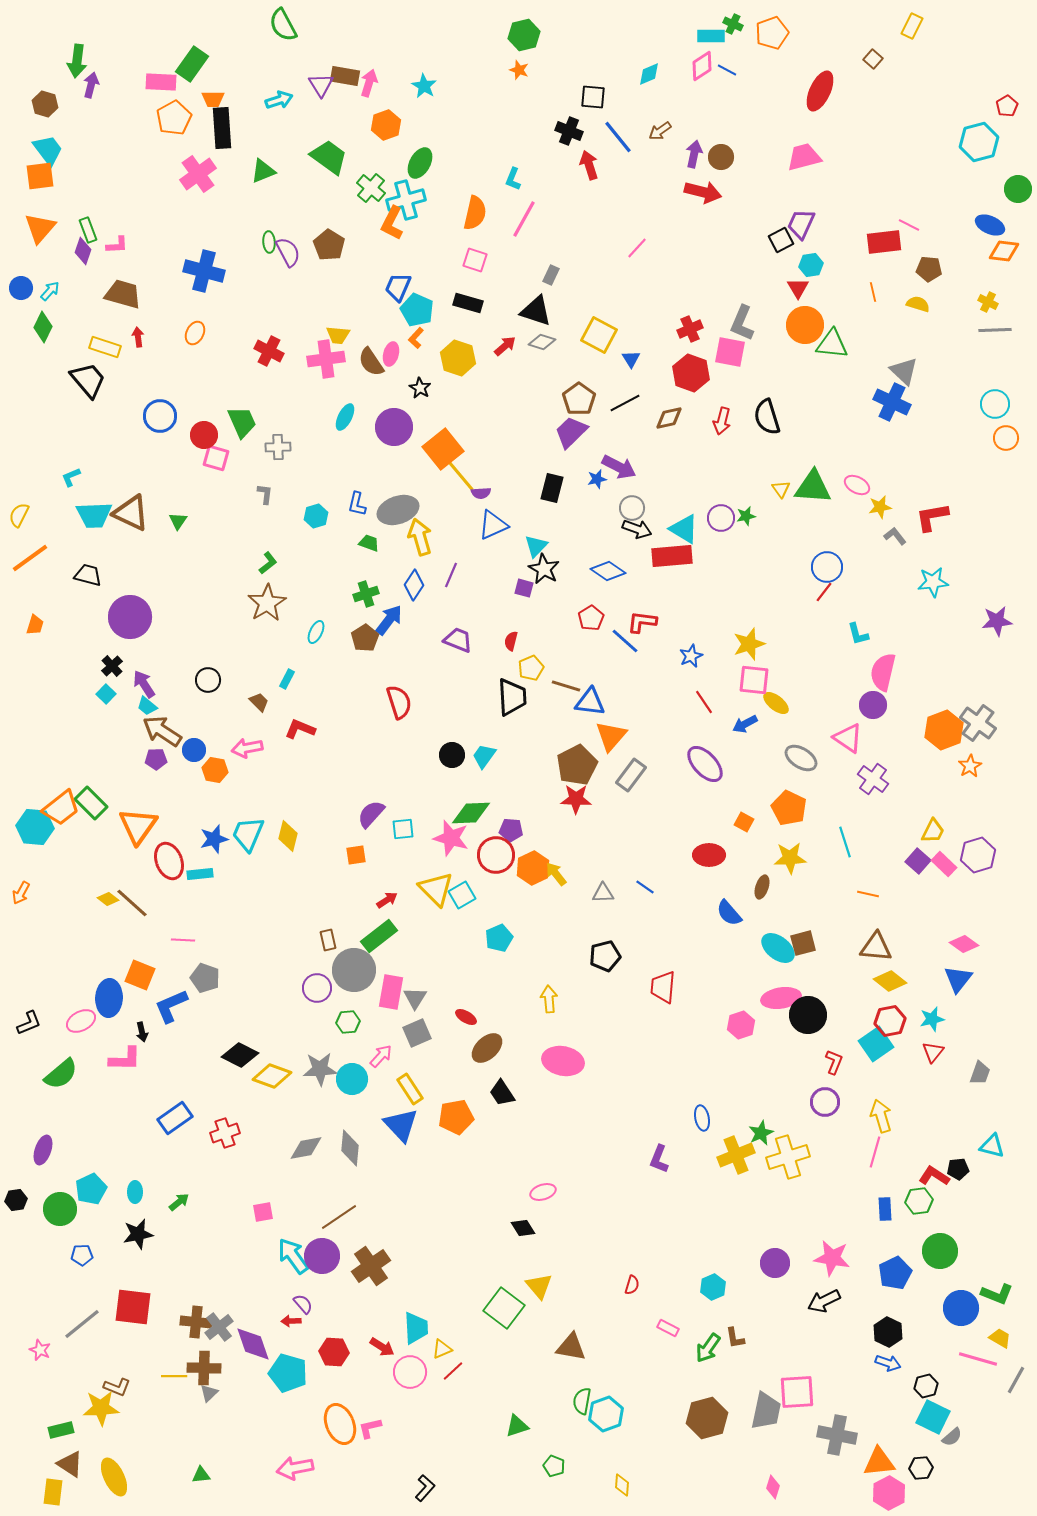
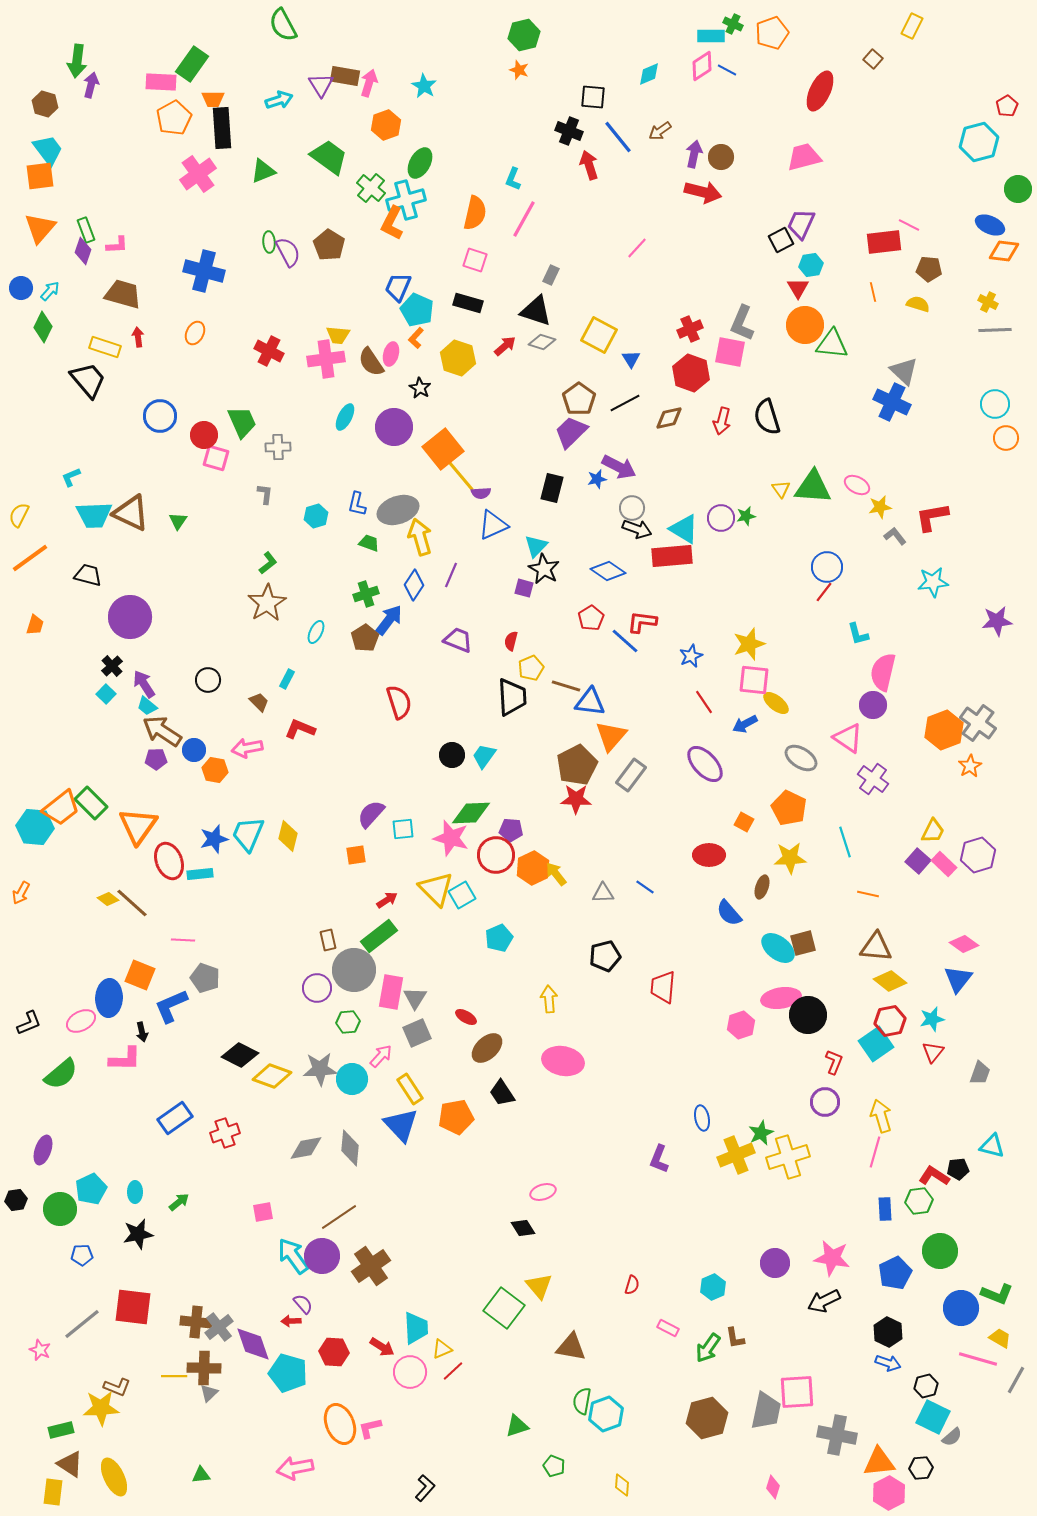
green rectangle at (88, 230): moved 2 px left
